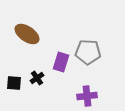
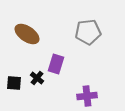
gray pentagon: moved 20 px up; rotated 10 degrees counterclockwise
purple rectangle: moved 5 px left, 2 px down
black cross: rotated 16 degrees counterclockwise
